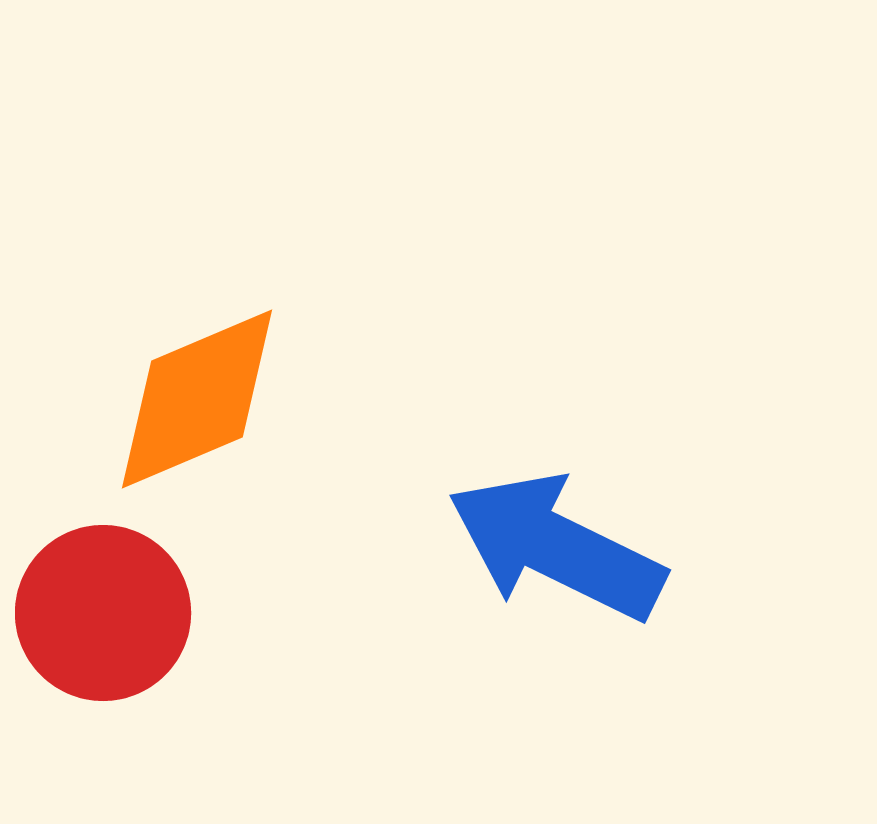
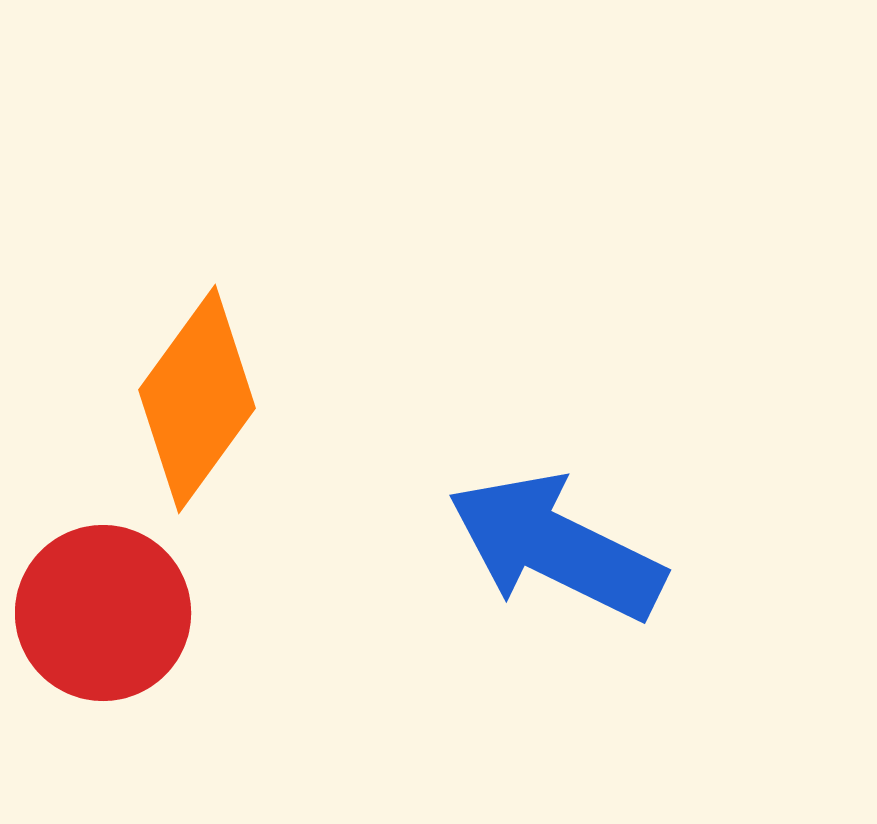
orange diamond: rotated 31 degrees counterclockwise
